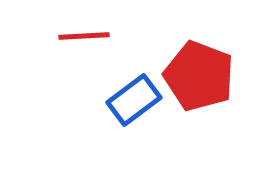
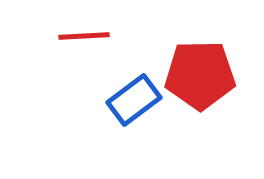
red pentagon: moved 1 px right, 1 px up; rotated 22 degrees counterclockwise
